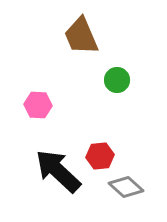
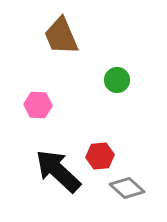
brown trapezoid: moved 20 px left
gray diamond: moved 1 px right, 1 px down
